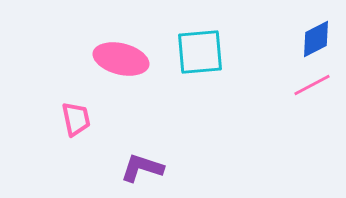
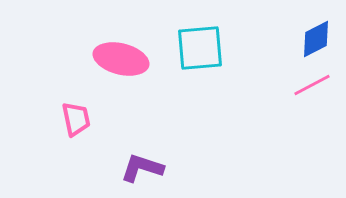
cyan square: moved 4 px up
